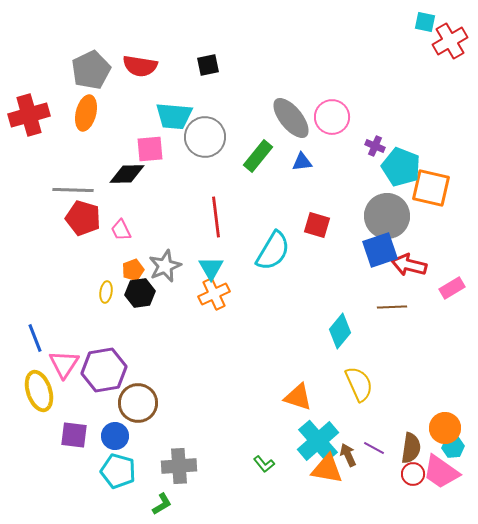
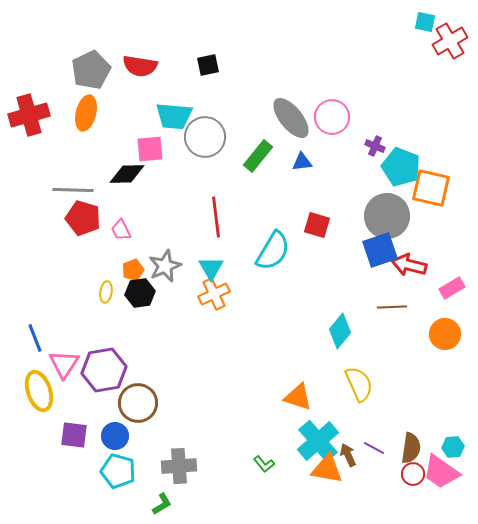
orange circle at (445, 428): moved 94 px up
